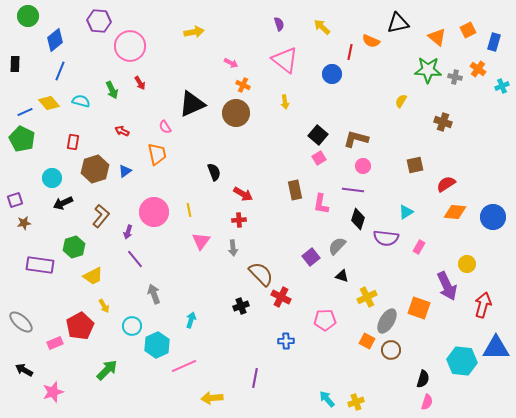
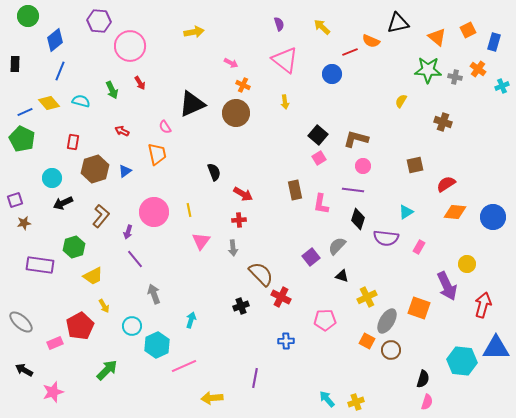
red line at (350, 52): rotated 56 degrees clockwise
